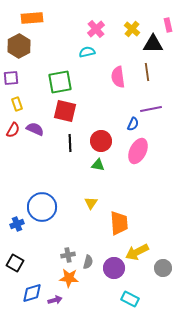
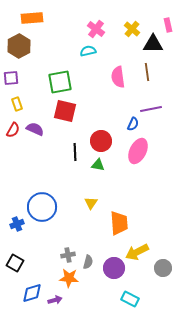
pink cross: rotated 12 degrees counterclockwise
cyan semicircle: moved 1 px right, 1 px up
black line: moved 5 px right, 9 px down
